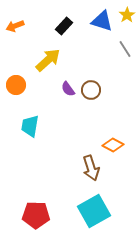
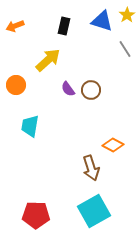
black rectangle: rotated 30 degrees counterclockwise
